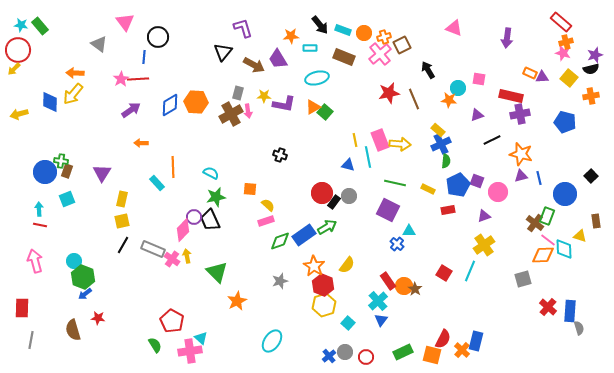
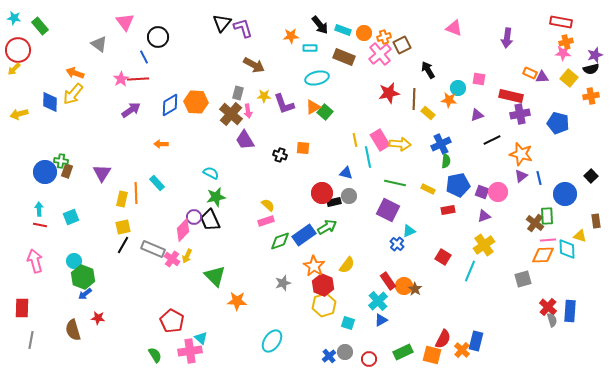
red rectangle at (561, 22): rotated 30 degrees counterclockwise
cyan star at (21, 25): moved 7 px left, 7 px up
black triangle at (223, 52): moved 1 px left, 29 px up
pink star at (563, 53): rotated 14 degrees counterclockwise
blue line at (144, 57): rotated 32 degrees counterclockwise
purple trapezoid at (278, 59): moved 33 px left, 81 px down
orange arrow at (75, 73): rotated 18 degrees clockwise
brown line at (414, 99): rotated 25 degrees clockwise
purple L-shape at (284, 104): rotated 60 degrees clockwise
brown cross at (231, 114): rotated 20 degrees counterclockwise
blue pentagon at (565, 122): moved 7 px left, 1 px down
yellow rectangle at (438, 130): moved 10 px left, 17 px up
pink rectangle at (380, 140): rotated 10 degrees counterclockwise
orange arrow at (141, 143): moved 20 px right, 1 px down
blue triangle at (348, 165): moved 2 px left, 8 px down
orange line at (173, 167): moved 37 px left, 26 px down
purple triangle at (521, 176): rotated 24 degrees counterclockwise
purple square at (477, 181): moved 5 px right, 11 px down
blue pentagon at (458, 185): rotated 15 degrees clockwise
orange square at (250, 189): moved 53 px right, 41 px up
cyan square at (67, 199): moved 4 px right, 18 px down
black rectangle at (334, 202): rotated 40 degrees clockwise
green rectangle at (547, 216): rotated 24 degrees counterclockwise
yellow square at (122, 221): moved 1 px right, 6 px down
cyan triangle at (409, 231): rotated 24 degrees counterclockwise
pink line at (548, 240): rotated 42 degrees counterclockwise
cyan diamond at (564, 249): moved 3 px right
yellow arrow at (187, 256): rotated 144 degrees counterclockwise
green triangle at (217, 272): moved 2 px left, 4 px down
red square at (444, 273): moved 1 px left, 16 px up
gray star at (280, 281): moved 3 px right, 2 px down
orange star at (237, 301): rotated 30 degrees clockwise
blue triangle at (381, 320): rotated 24 degrees clockwise
cyan square at (348, 323): rotated 24 degrees counterclockwise
gray semicircle at (579, 328): moved 27 px left, 8 px up
green semicircle at (155, 345): moved 10 px down
red circle at (366, 357): moved 3 px right, 2 px down
